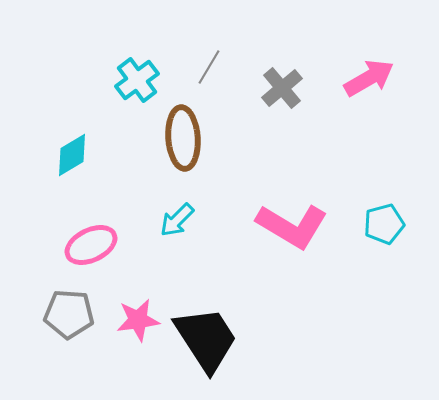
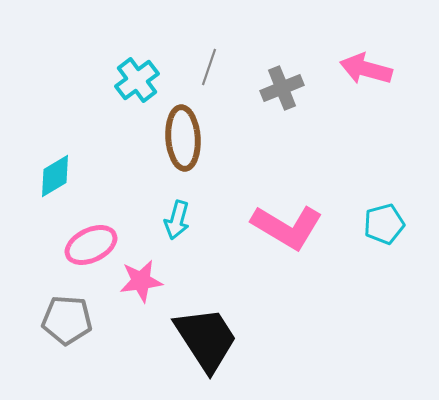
gray line: rotated 12 degrees counterclockwise
pink arrow: moved 3 px left, 9 px up; rotated 135 degrees counterclockwise
gray cross: rotated 18 degrees clockwise
cyan diamond: moved 17 px left, 21 px down
cyan arrow: rotated 30 degrees counterclockwise
pink L-shape: moved 5 px left, 1 px down
gray pentagon: moved 2 px left, 6 px down
pink star: moved 3 px right, 39 px up
